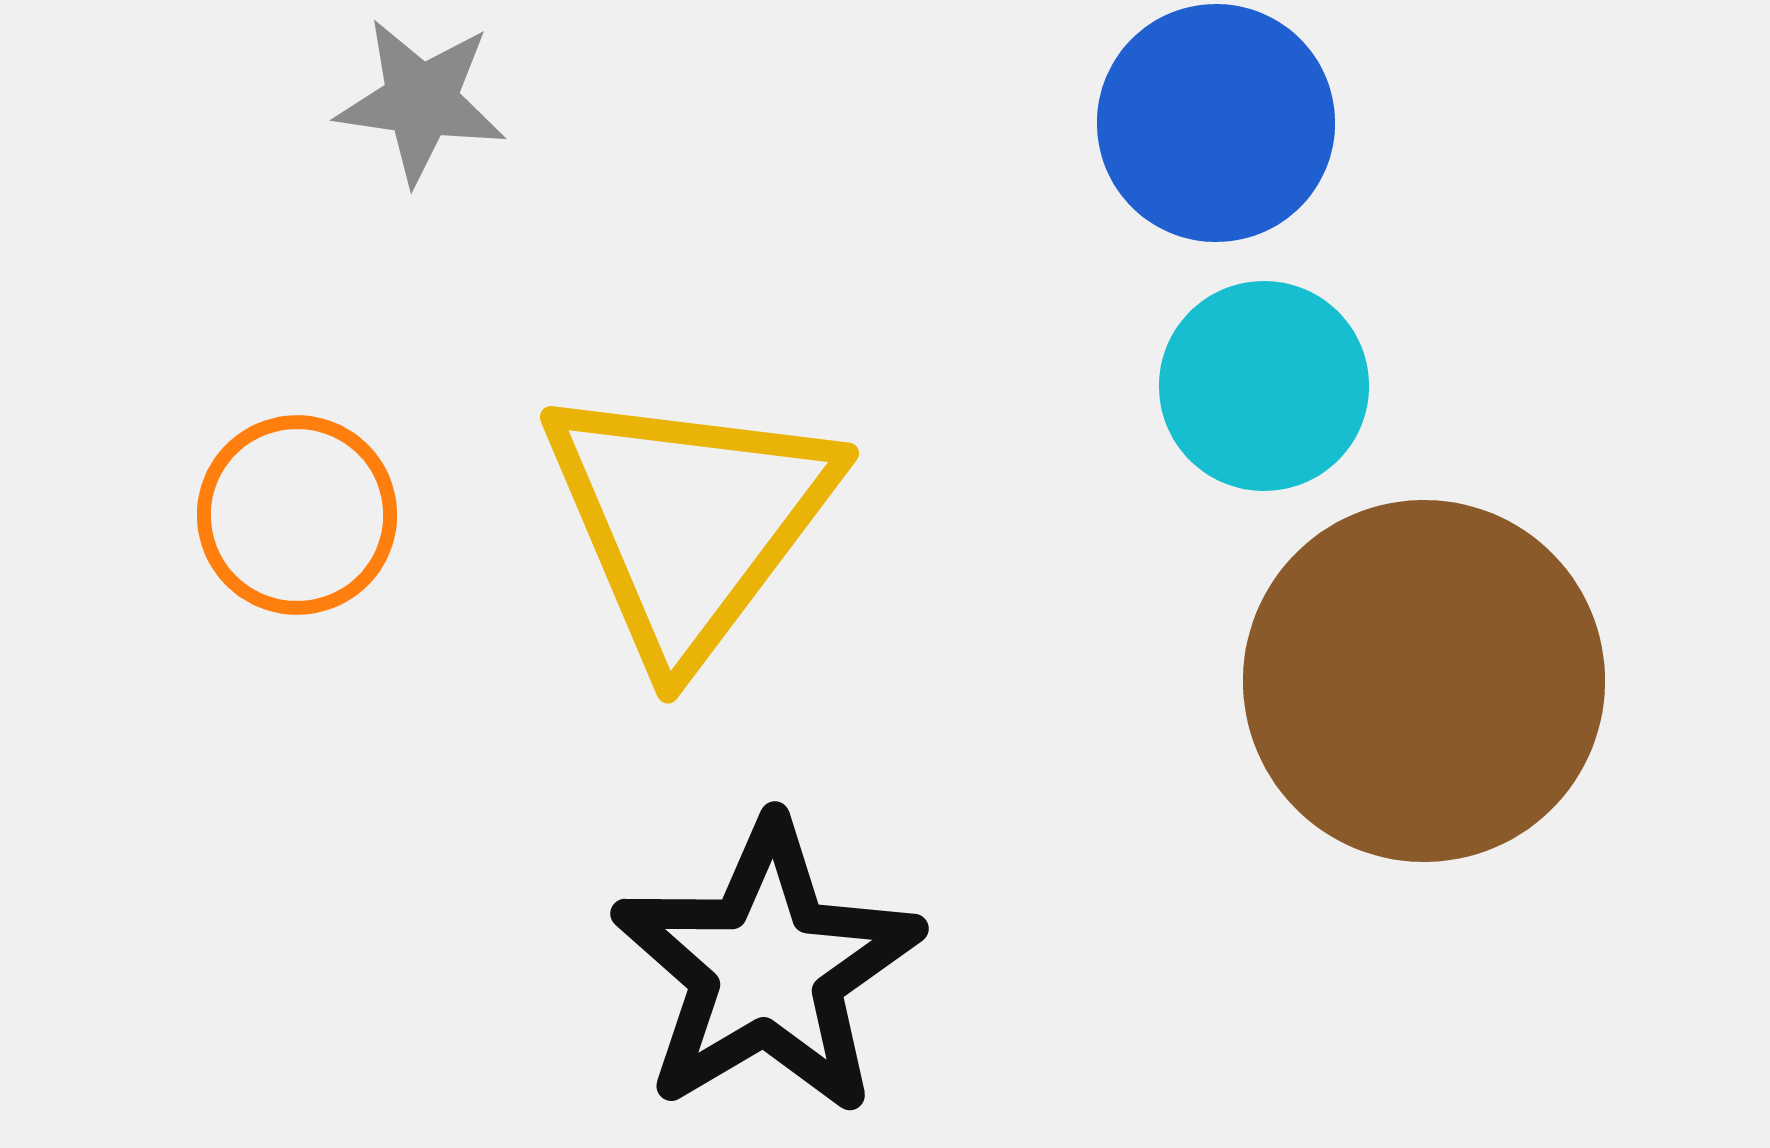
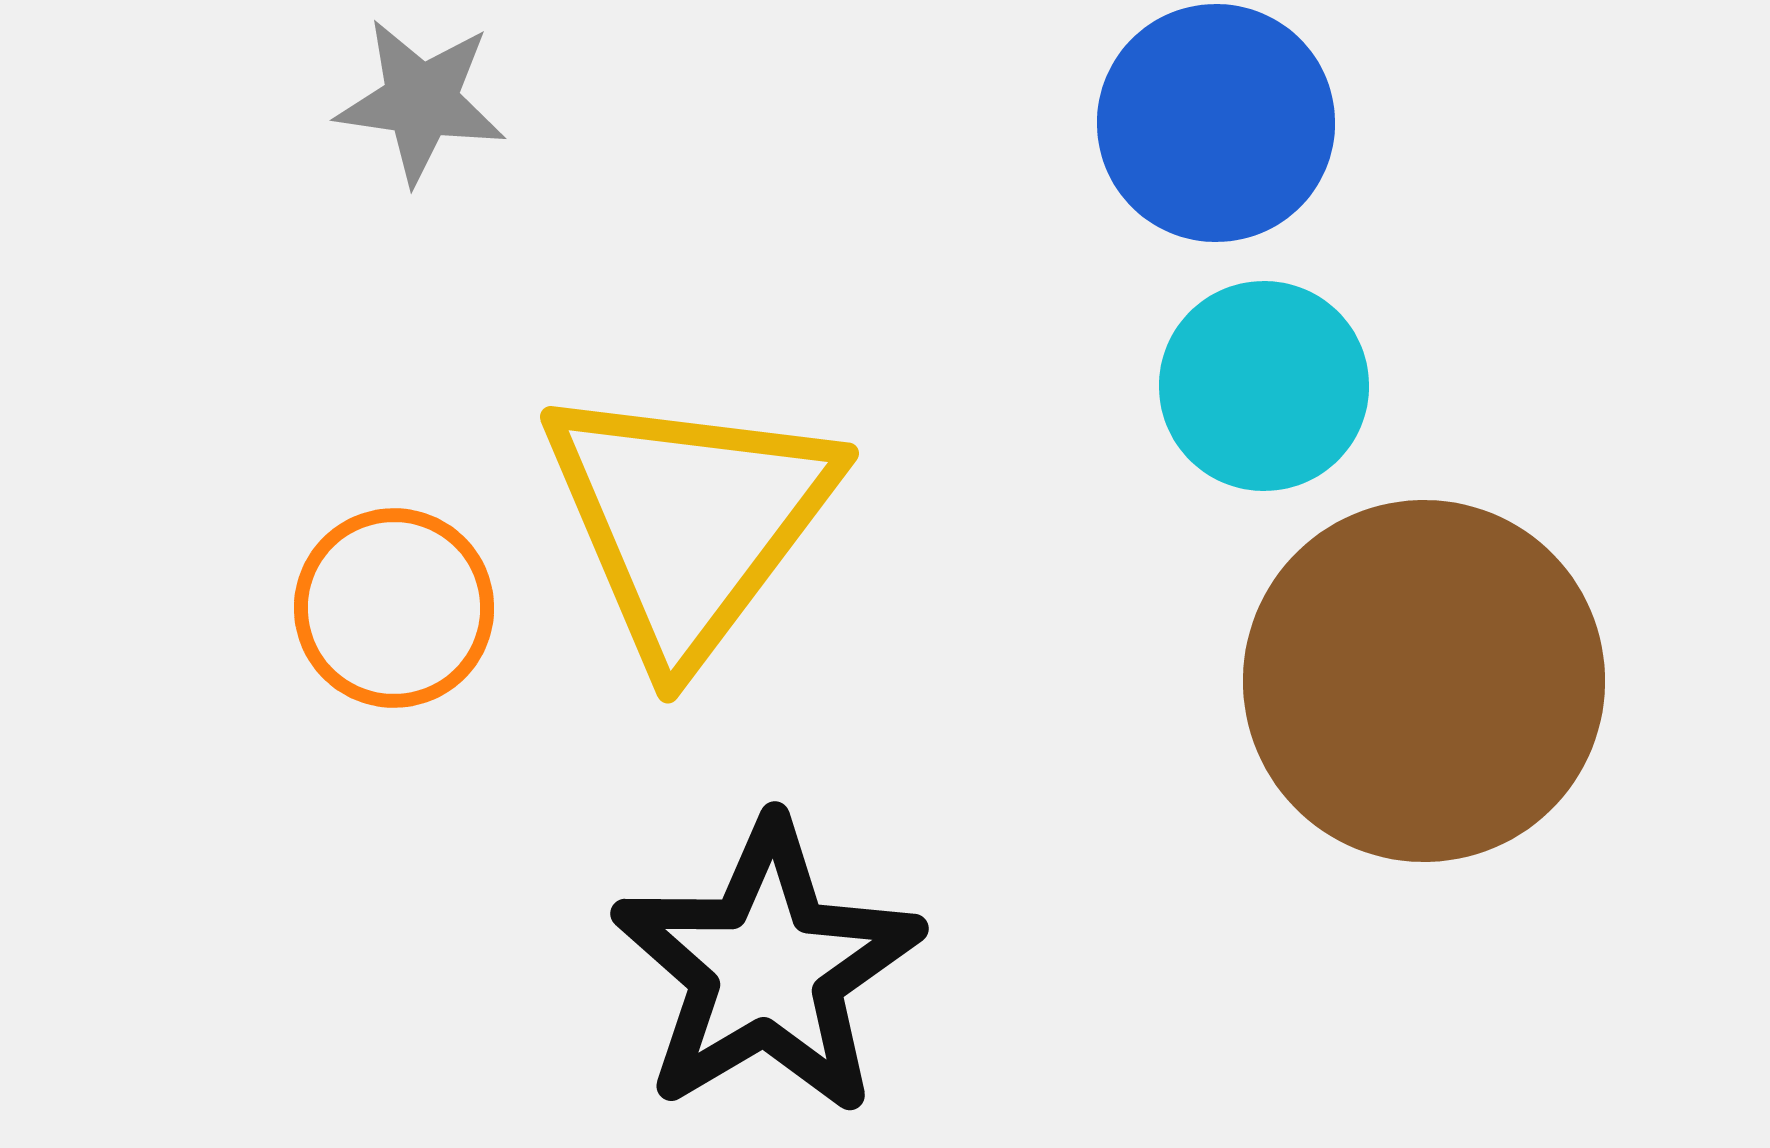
orange circle: moved 97 px right, 93 px down
